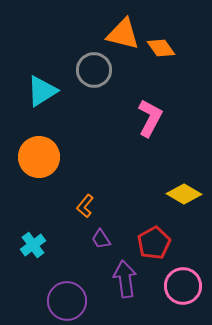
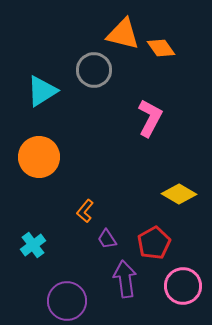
yellow diamond: moved 5 px left
orange L-shape: moved 5 px down
purple trapezoid: moved 6 px right
